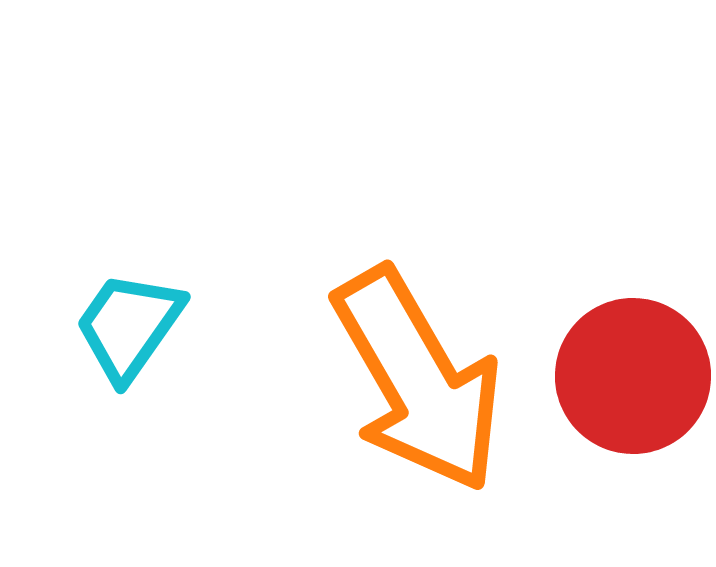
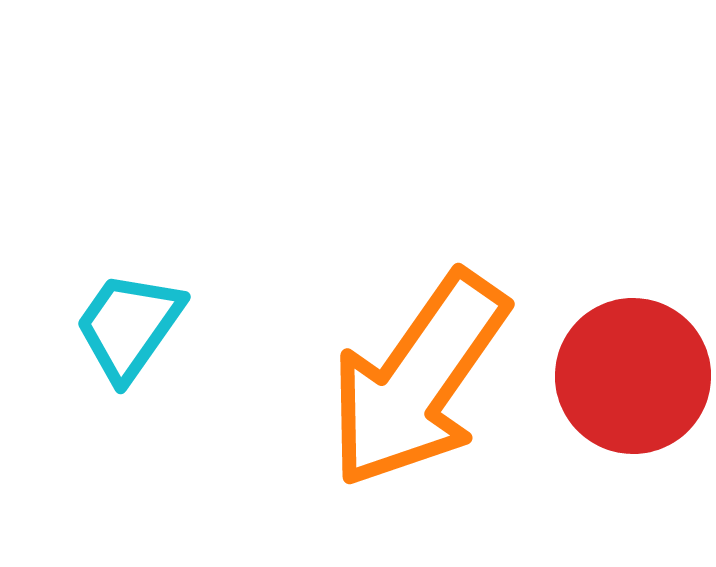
orange arrow: rotated 65 degrees clockwise
